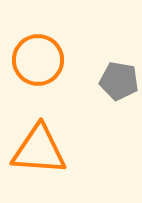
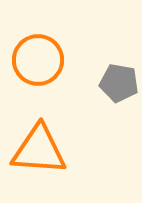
gray pentagon: moved 2 px down
